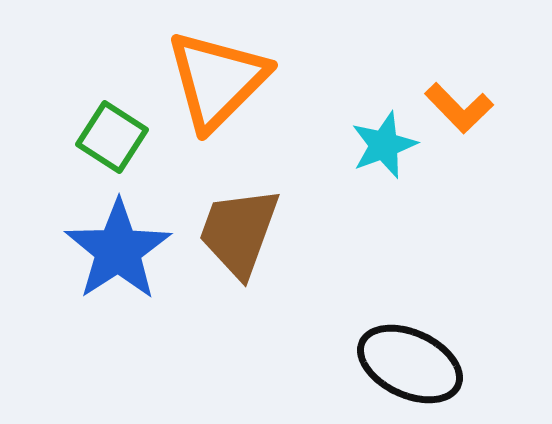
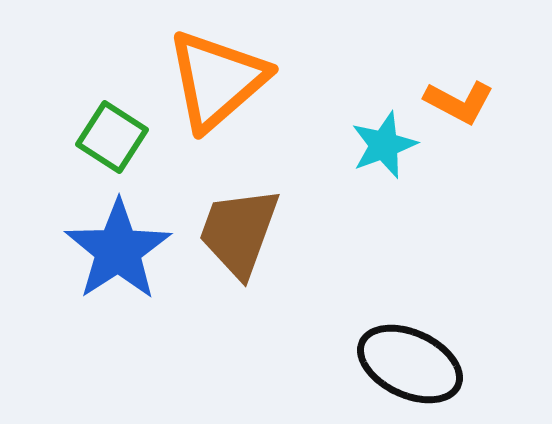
orange triangle: rotated 4 degrees clockwise
orange L-shape: moved 6 px up; rotated 18 degrees counterclockwise
